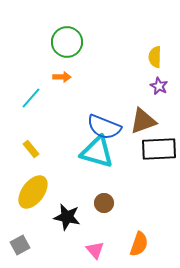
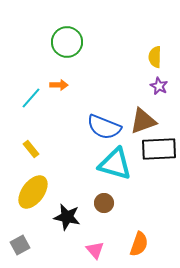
orange arrow: moved 3 px left, 8 px down
cyan triangle: moved 18 px right, 12 px down
